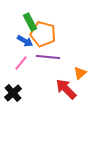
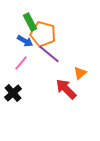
purple line: moved 1 px right, 3 px up; rotated 35 degrees clockwise
